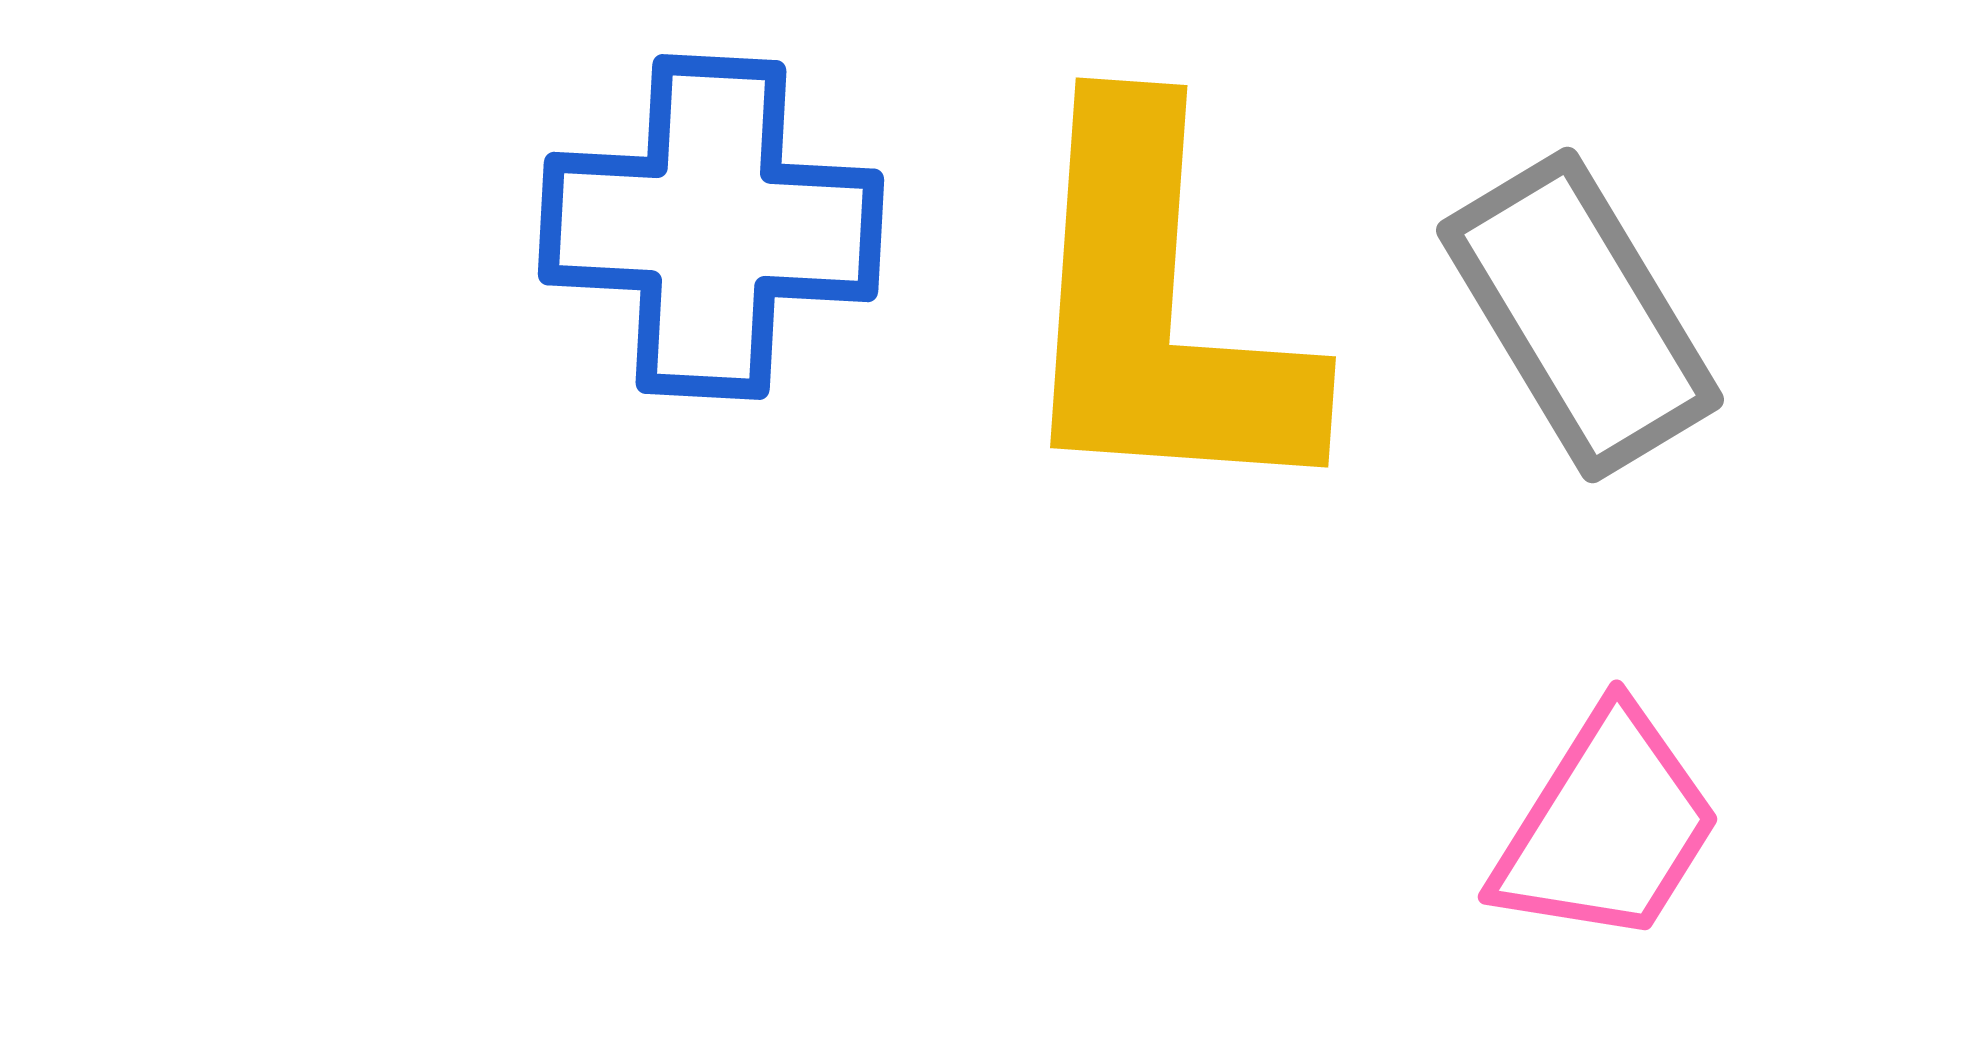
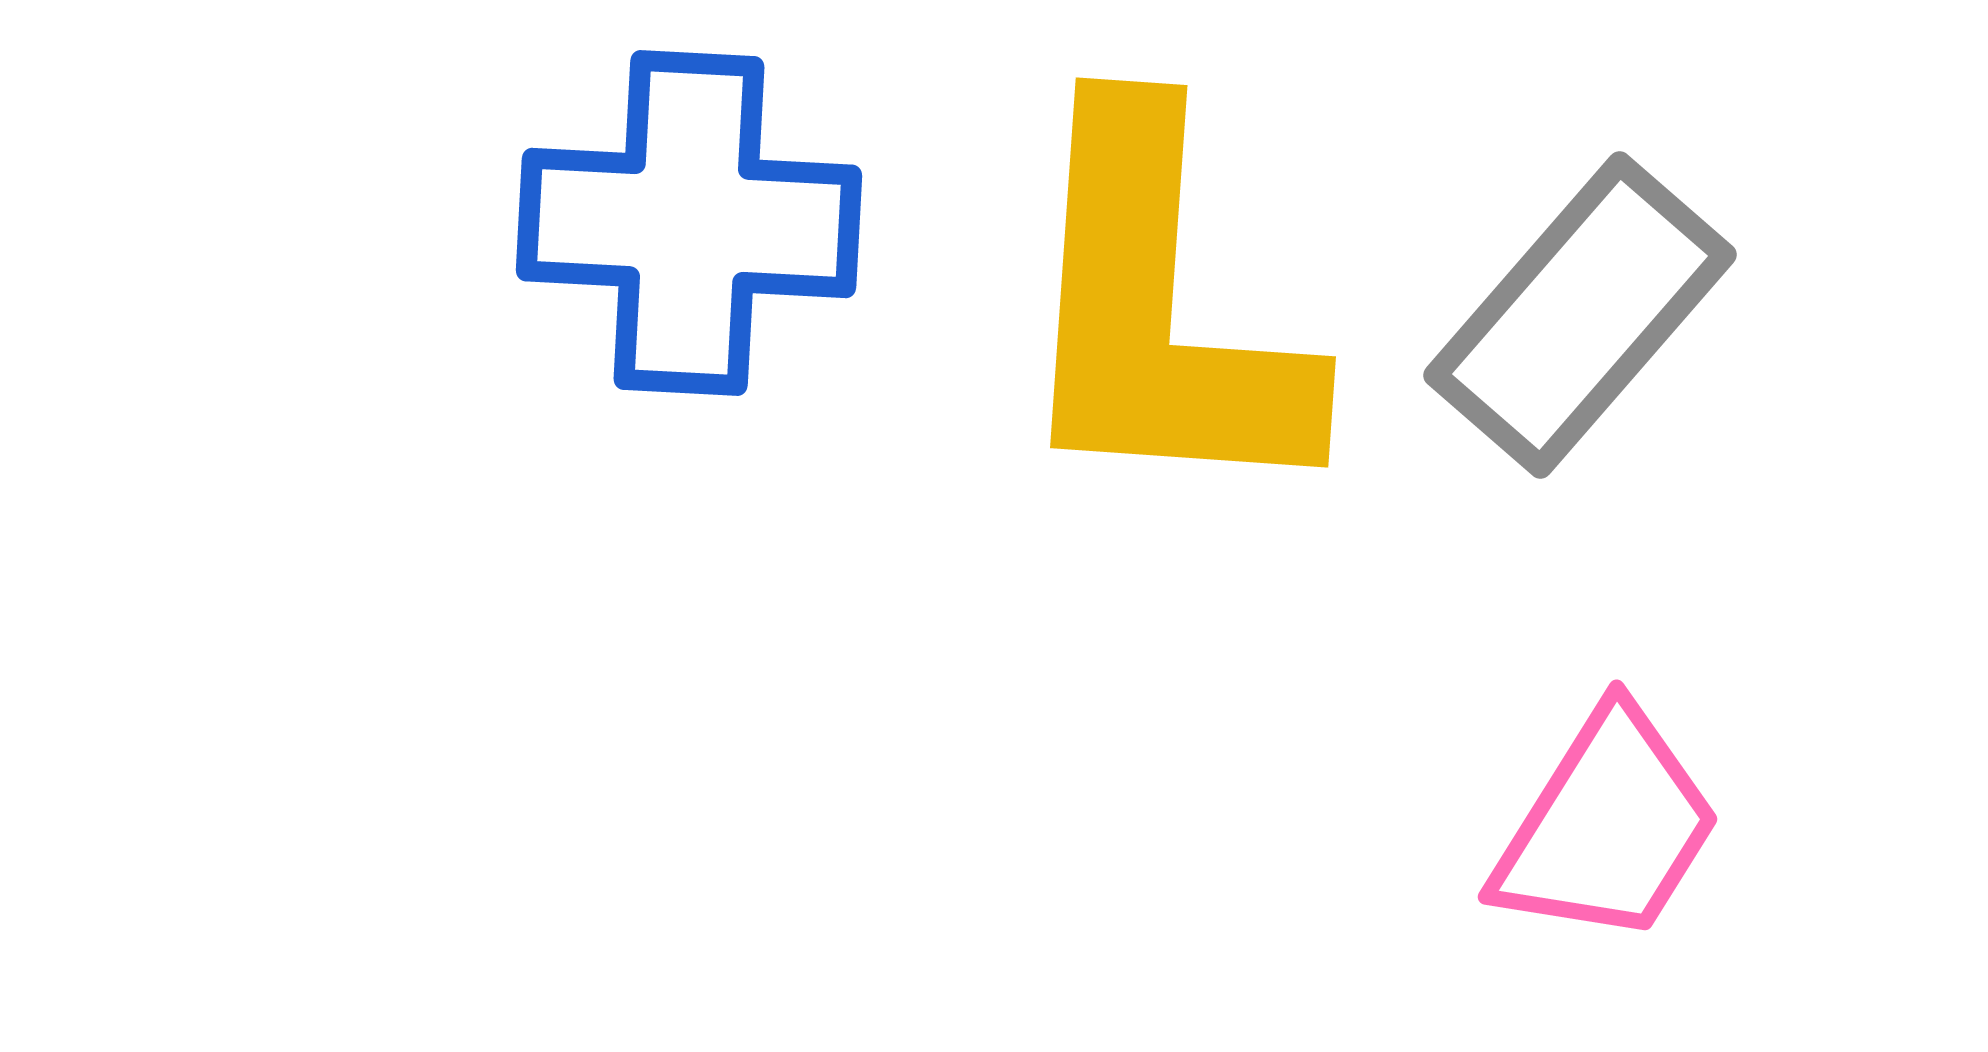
blue cross: moved 22 px left, 4 px up
gray rectangle: rotated 72 degrees clockwise
